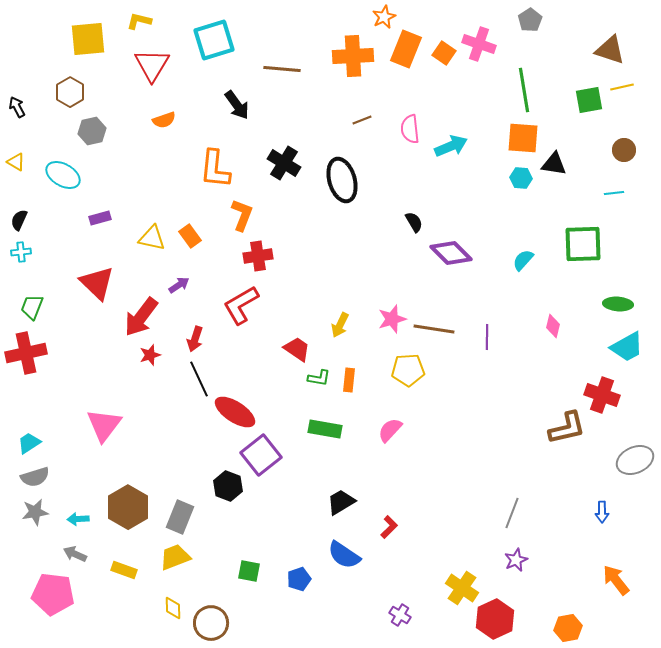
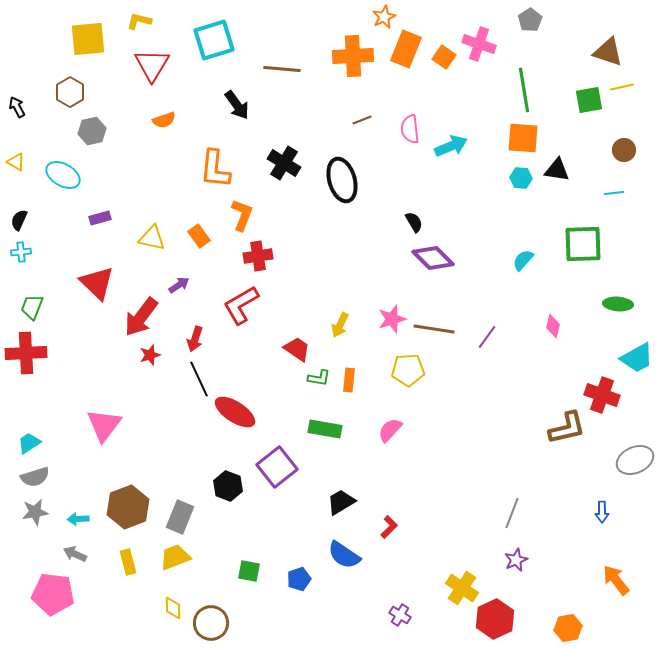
brown triangle at (610, 50): moved 2 px left, 2 px down
orange square at (444, 53): moved 4 px down
black triangle at (554, 164): moved 3 px right, 6 px down
orange rectangle at (190, 236): moved 9 px right
purple diamond at (451, 253): moved 18 px left, 5 px down
purple line at (487, 337): rotated 35 degrees clockwise
cyan trapezoid at (627, 347): moved 10 px right, 11 px down
red cross at (26, 353): rotated 9 degrees clockwise
purple square at (261, 455): moved 16 px right, 12 px down
brown hexagon at (128, 507): rotated 9 degrees clockwise
yellow rectangle at (124, 570): moved 4 px right, 8 px up; rotated 55 degrees clockwise
